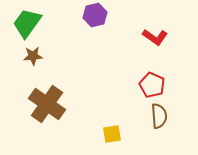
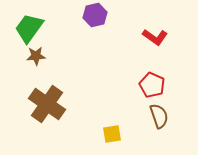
green trapezoid: moved 2 px right, 5 px down
brown star: moved 3 px right
brown semicircle: rotated 15 degrees counterclockwise
